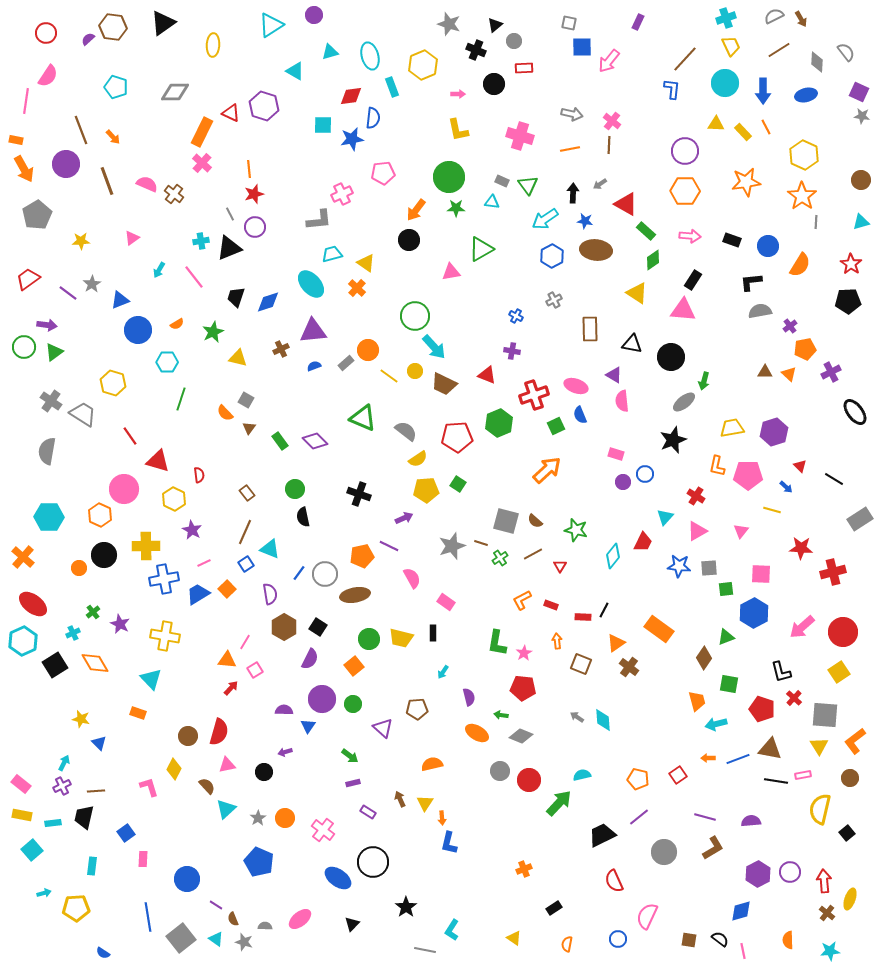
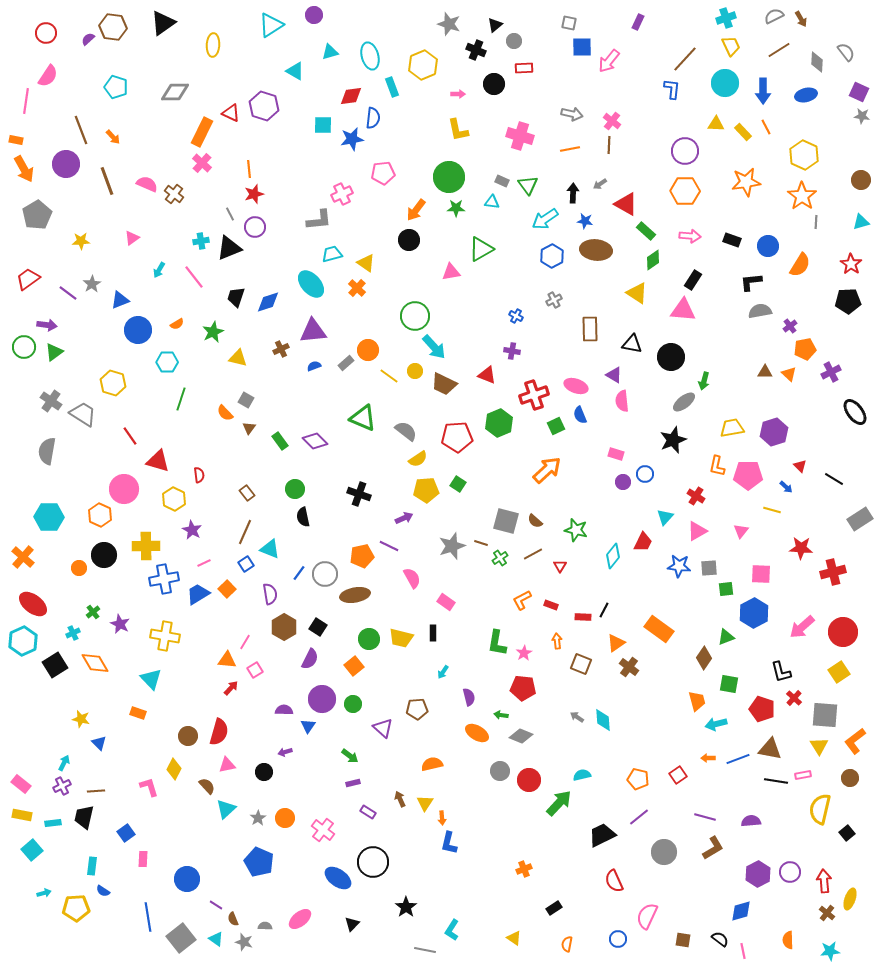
brown square at (689, 940): moved 6 px left
blue semicircle at (103, 953): moved 62 px up
